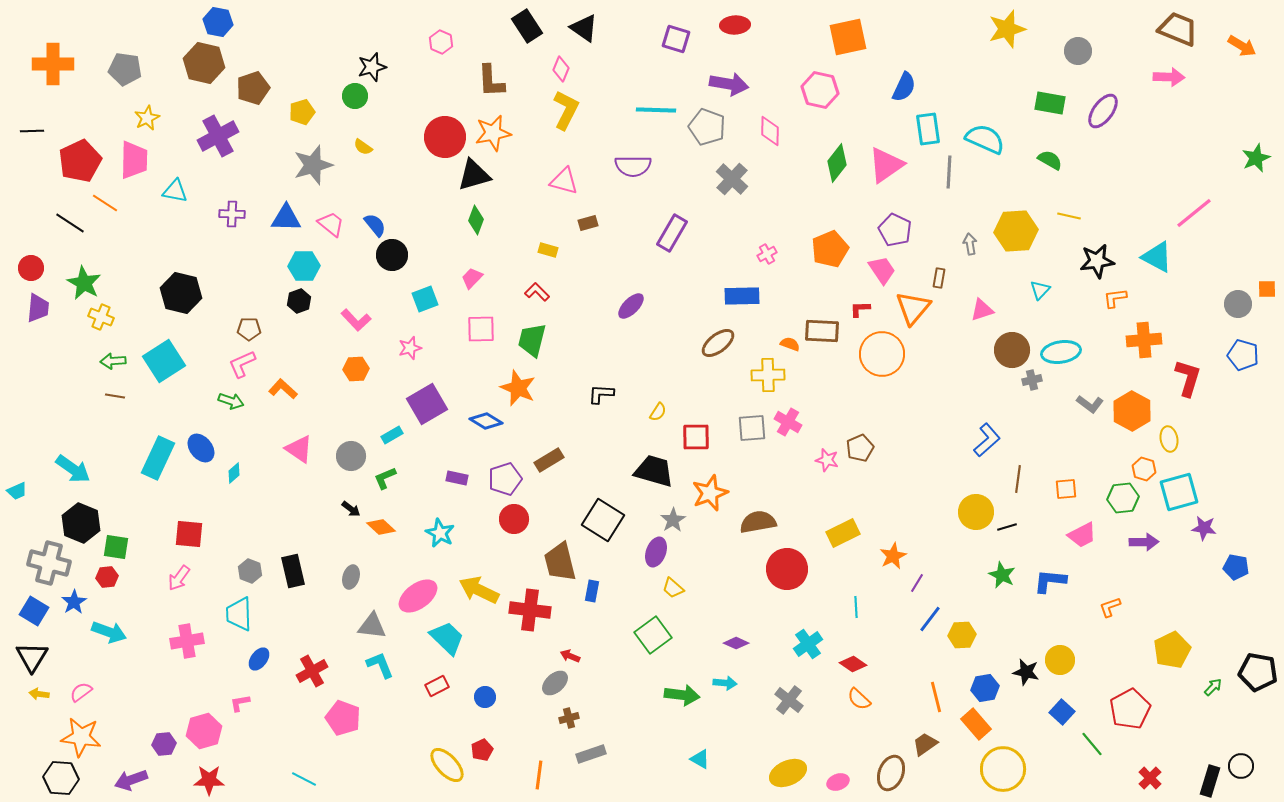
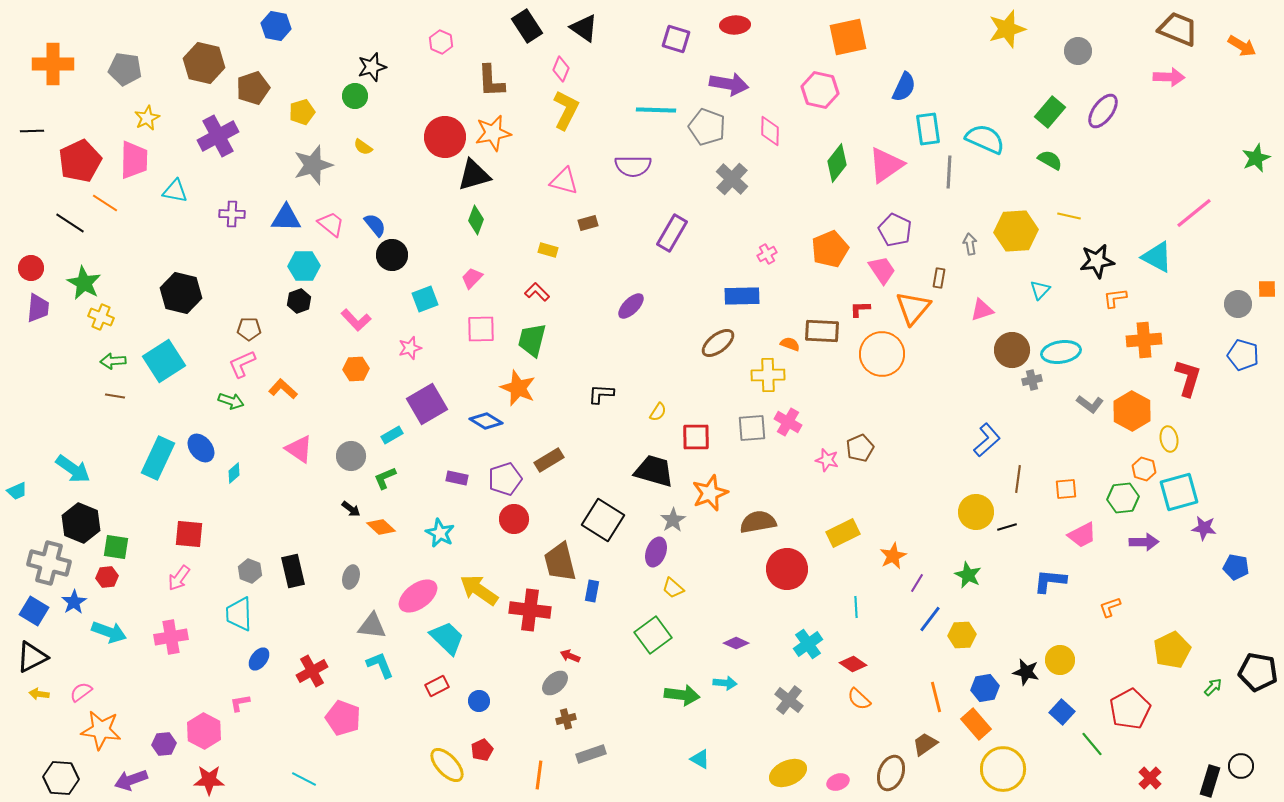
blue hexagon at (218, 22): moved 58 px right, 4 px down
green rectangle at (1050, 103): moved 9 px down; rotated 60 degrees counterclockwise
green star at (1002, 575): moved 34 px left
yellow arrow at (479, 590): rotated 9 degrees clockwise
pink cross at (187, 641): moved 16 px left, 4 px up
black triangle at (32, 657): rotated 32 degrees clockwise
blue circle at (485, 697): moved 6 px left, 4 px down
brown cross at (569, 718): moved 3 px left, 1 px down
pink hexagon at (204, 731): rotated 16 degrees counterclockwise
orange star at (81, 737): moved 20 px right, 7 px up
